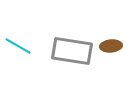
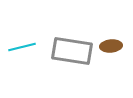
cyan line: moved 4 px right, 1 px down; rotated 44 degrees counterclockwise
